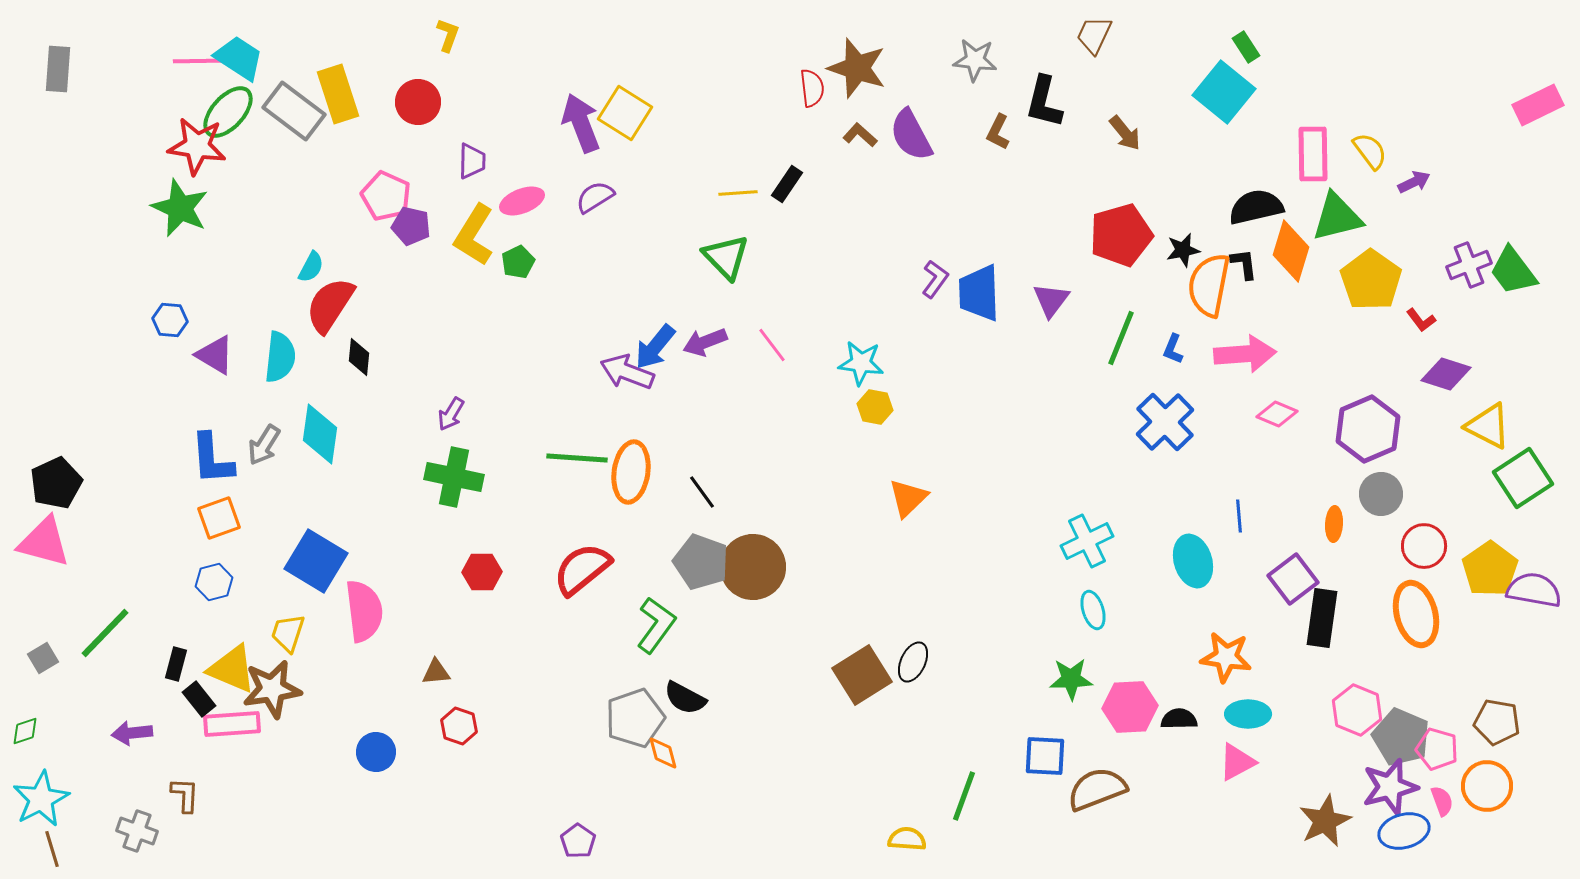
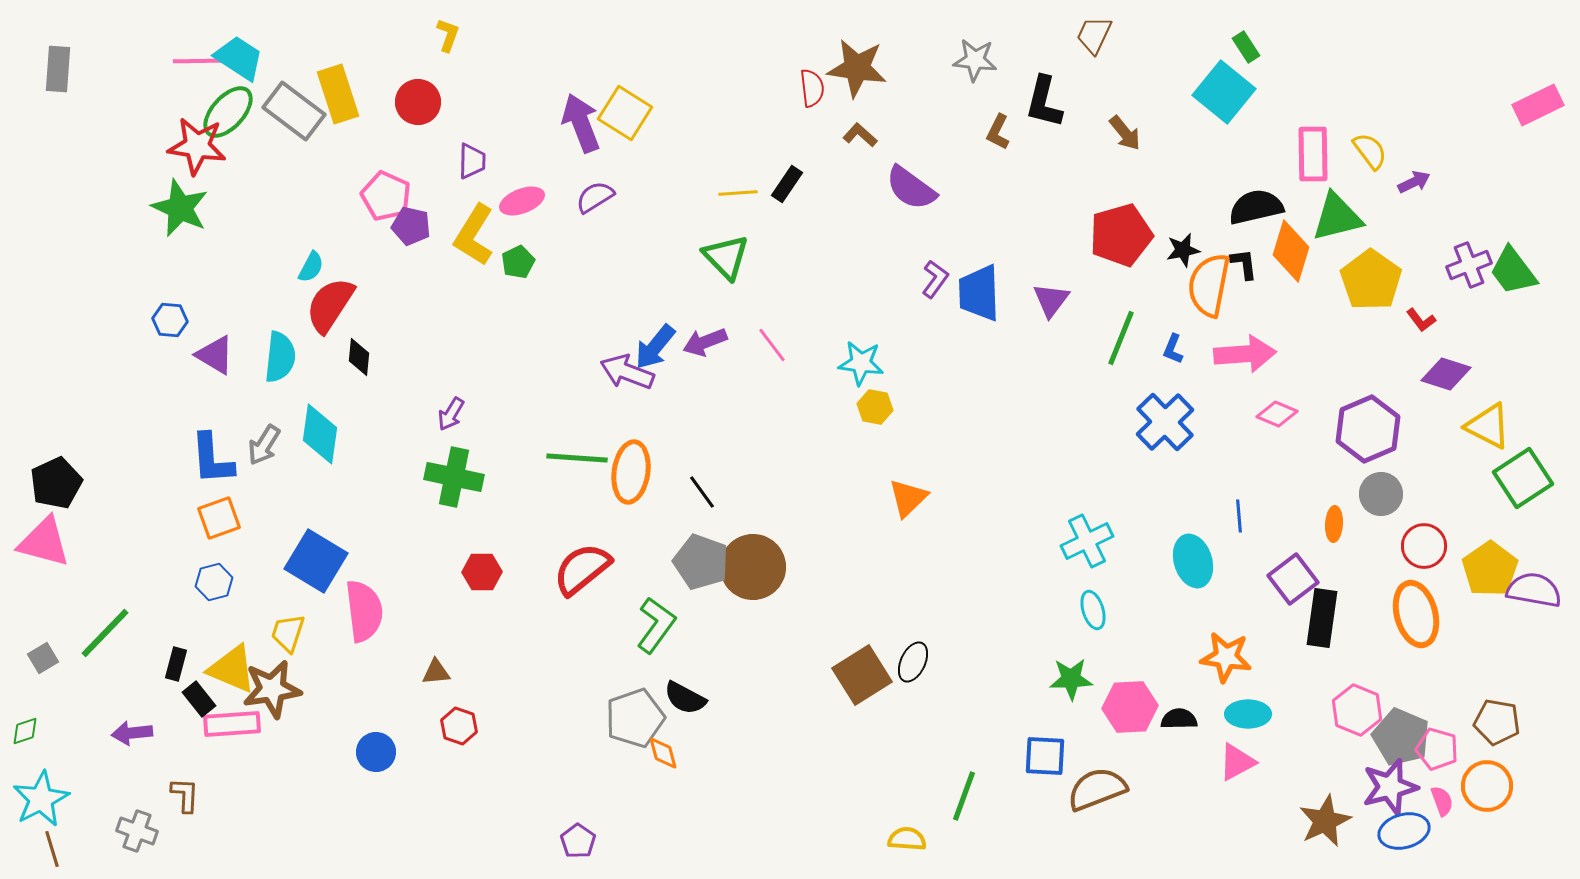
brown star at (857, 68): rotated 10 degrees counterclockwise
purple semicircle at (911, 135): moved 53 px down; rotated 26 degrees counterclockwise
